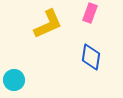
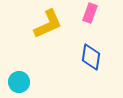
cyan circle: moved 5 px right, 2 px down
